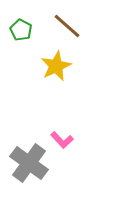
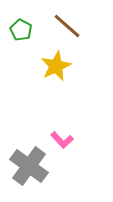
gray cross: moved 3 px down
